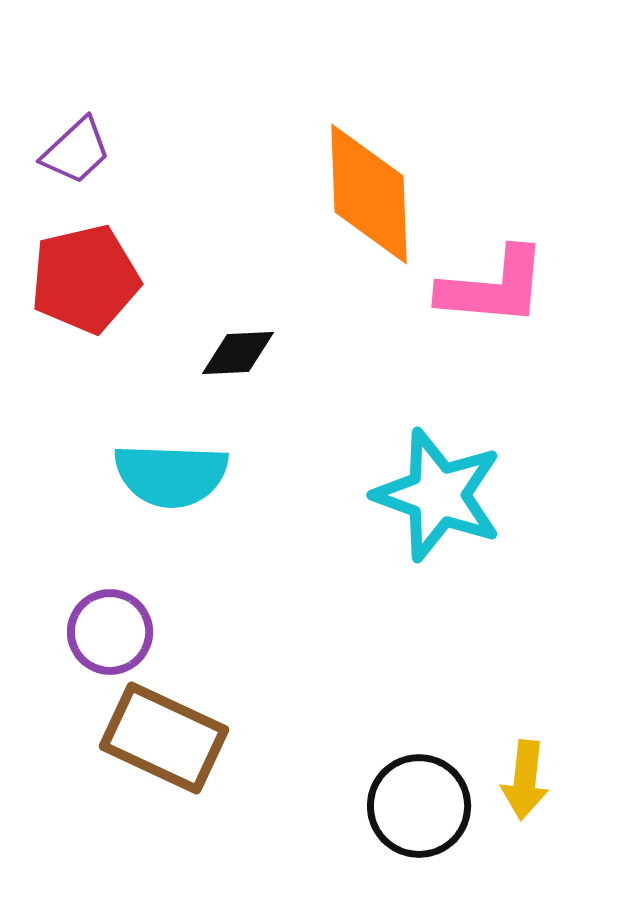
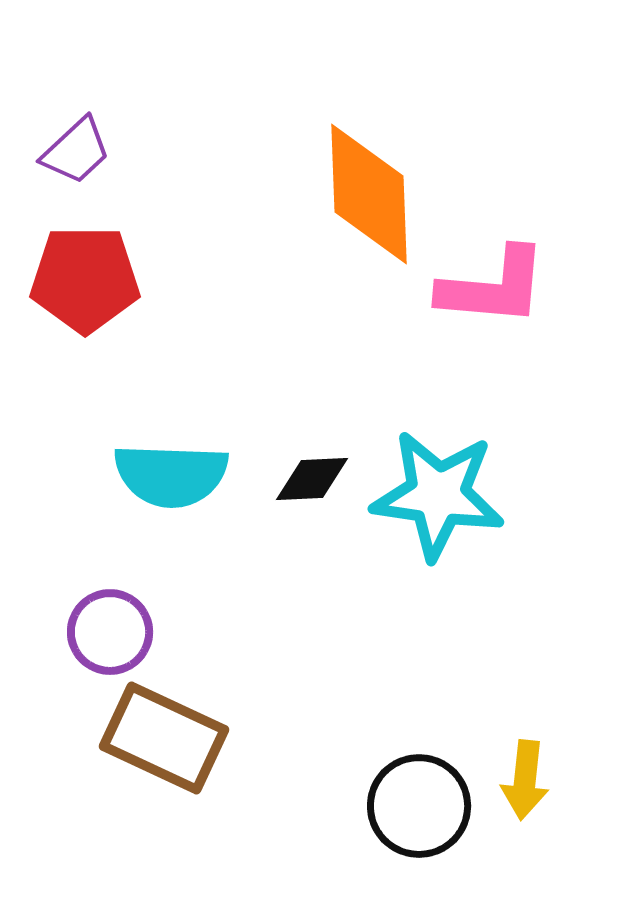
red pentagon: rotated 13 degrees clockwise
black diamond: moved 74 px right, 126 px down
cyan star: rotated 12 degrees counterclockwise
